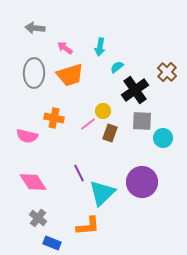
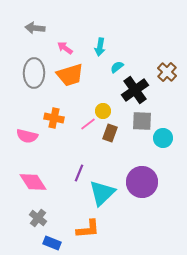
purple line: rotated 48 degrees clockwise
orange L-shape: moved 3 px down
